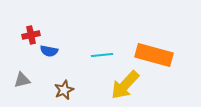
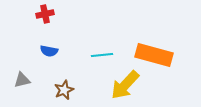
red cross: moved 14 px right, 21 px up
